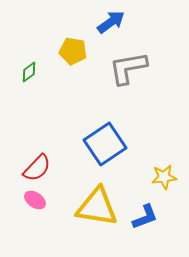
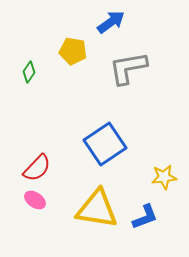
green diamond: rotated 20 degrees counterclockwise
yellow triangle: moved 2 px down
